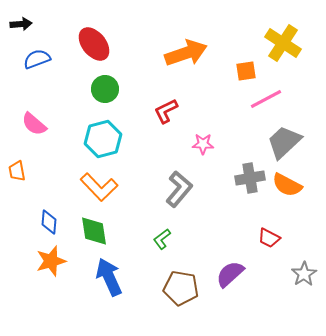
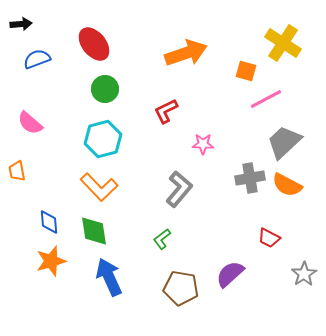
orange square: rotated 25 degrees clockwise
pink semicircle: moved 4 px left, 1 px up
blue diamond: rotated 10 degrees counterclockwise
